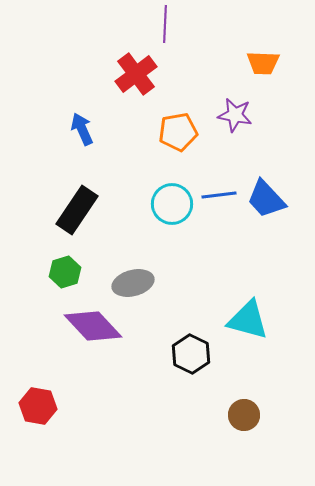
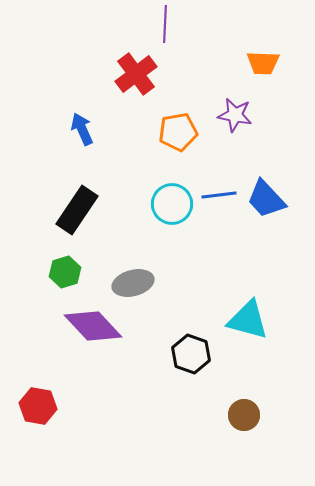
black hexagon: rotated 6 degrees counterclockwise
